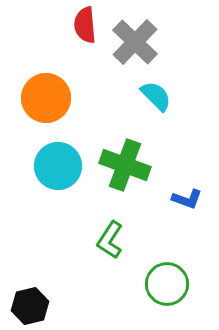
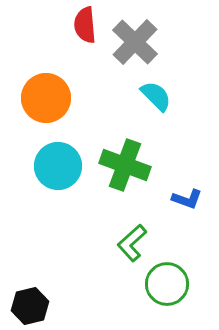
green L-shape: moved 22 px right, 3 px down; rotated 15 degrees clockwise
